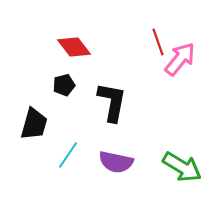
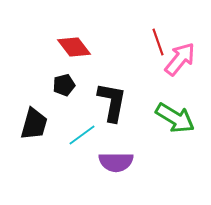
cyan line: moved 14 px right, 20 px up; rotated 20 degrees clockwise
purple semicircle: rotated 12 degrees counterclockwise
green arrow: moved 7 px left, 49 px up
